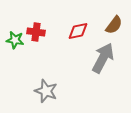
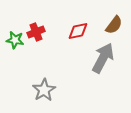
red cross: rotated 30 degrees counterclockwise
gray star: moved 2 px left, 1 px up; rotated 20 degrees clockwise
